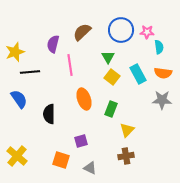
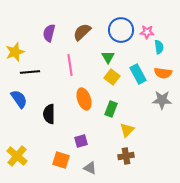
purple semicircle: moved 4 px left, 11 px up
